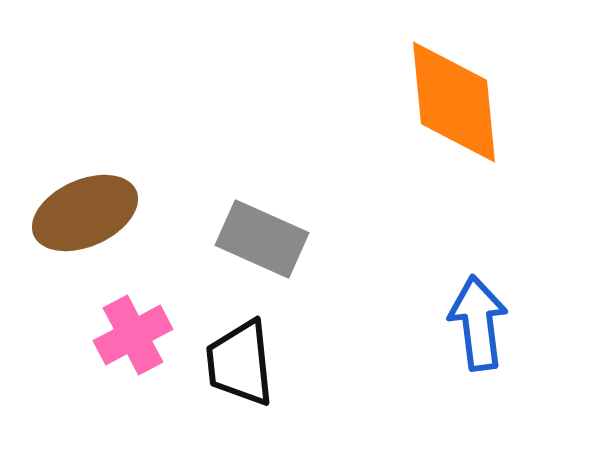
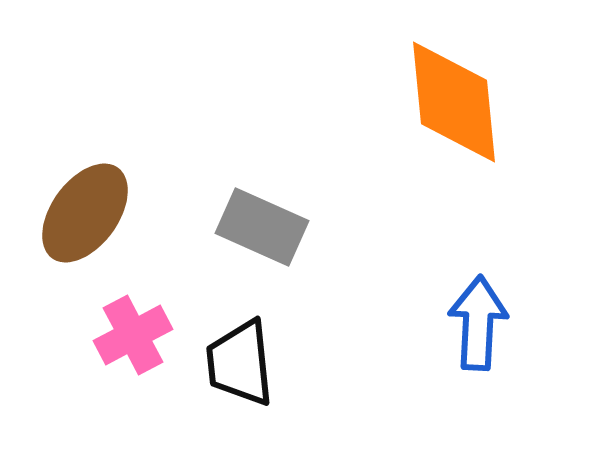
brown ellipse: rotated 30 degrees counterclockwise
gray rectangle: moved 12 px up
blue arrow: rotated 10 degrees clockwise
